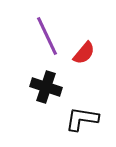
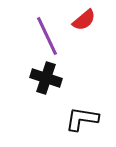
red semicircle: moved 33 px up; rotated 10 degrees clockwise
black cross: moved 9 px up
